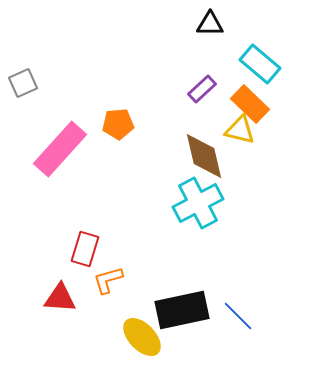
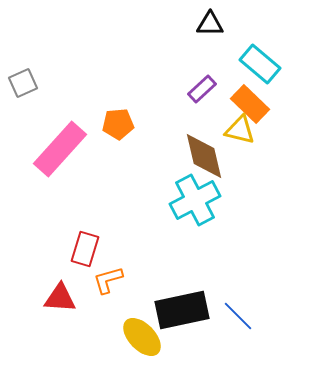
cyan cross: moved 3 px left, 3 px up
